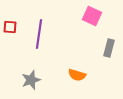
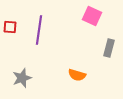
purple line: moved 4 px up
gray star: moved 9 px left, 2 px up
